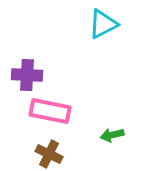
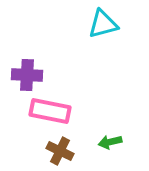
cyan triangle: rotated 12 degrees clockwise
green arrow: moved 2 px left, 7 px down
brown cross: moved 11 px right, 3 px up
